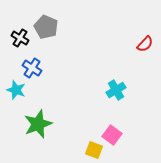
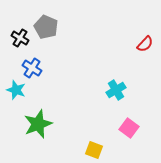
pink square: moved 17 px right, 7 px up
